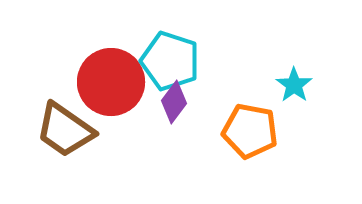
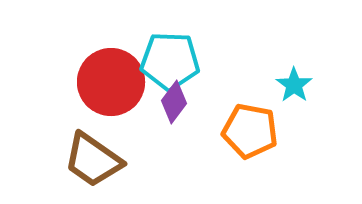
cyan pentagon: rotated 16 degrees counterclockwise
brown trapezoid: moved 28 px right, 30 px down
